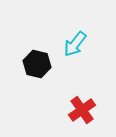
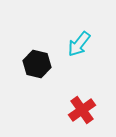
cyan arrow: moved 4 px right
